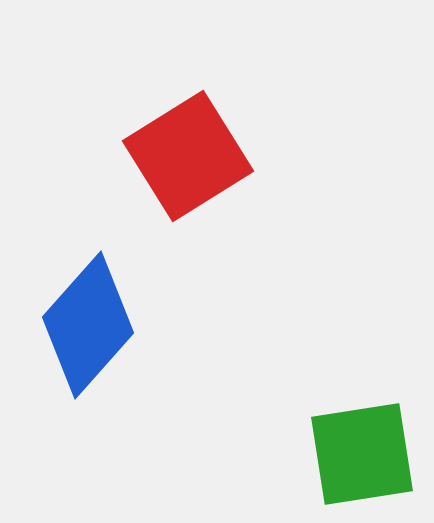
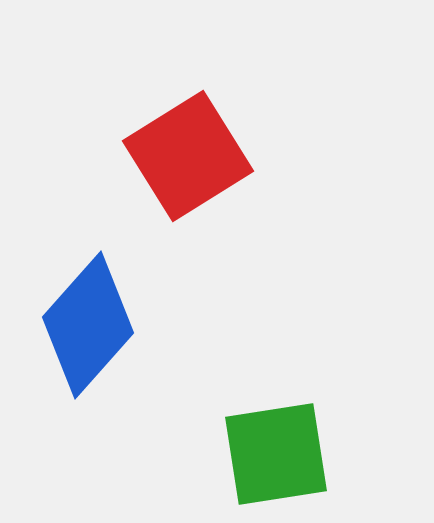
green square: moved 86 px left
